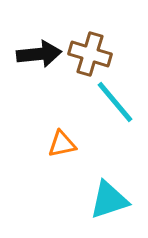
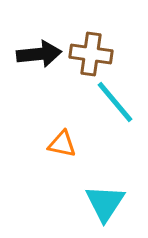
brown cross: moved 1 px right; rotated 9 degrees counterclockwise
orange triangle: rotated 24 degrees clockwise
cyan triangle: moved 4 px left, 3 px down; rotated 39 degrees counterclockwise
